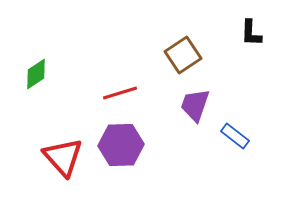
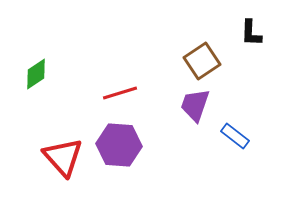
brown square: moved 19 px right, 6 px down
purple hexagon: moved 2 px left; rotated 6 degrees clockwise
